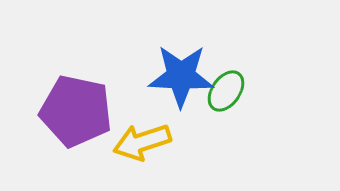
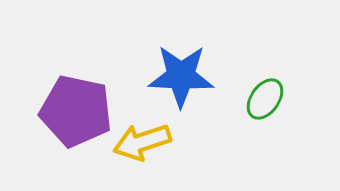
green ellipse: moved 39 px right, 8 px down
